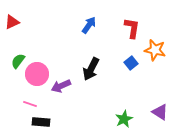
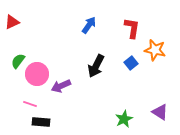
black arrow: moved 5 px right, 3 px up
